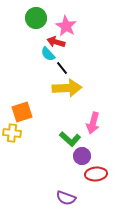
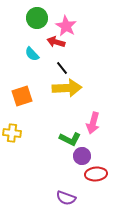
green circle: moved 1 px right
cyan semicircle: moved 16 px left
orange square: moved 16 px up
green L-shape: rotated 15 degrees counterclockwise
